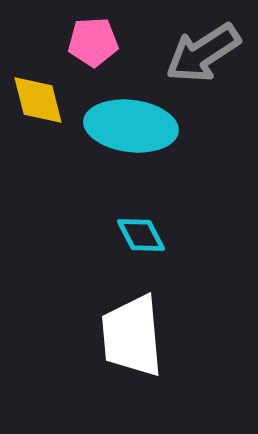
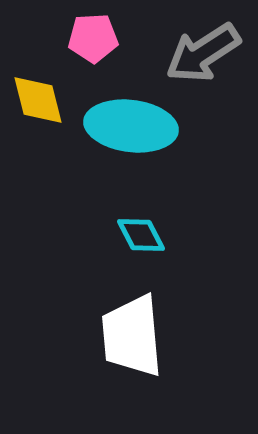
pink pentagon: moved 4 px up
